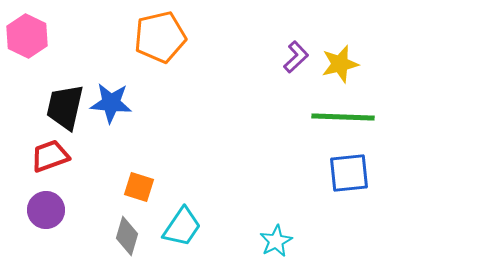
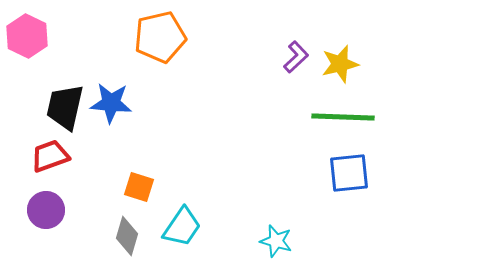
cyan star: rotated 28 degrees counterclockwise
